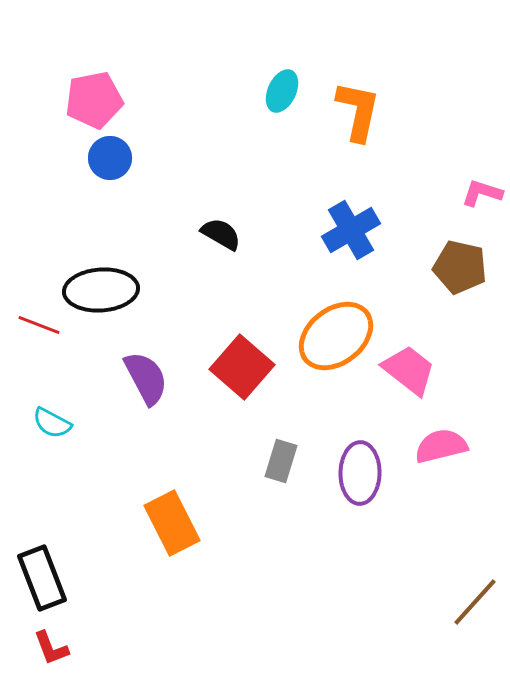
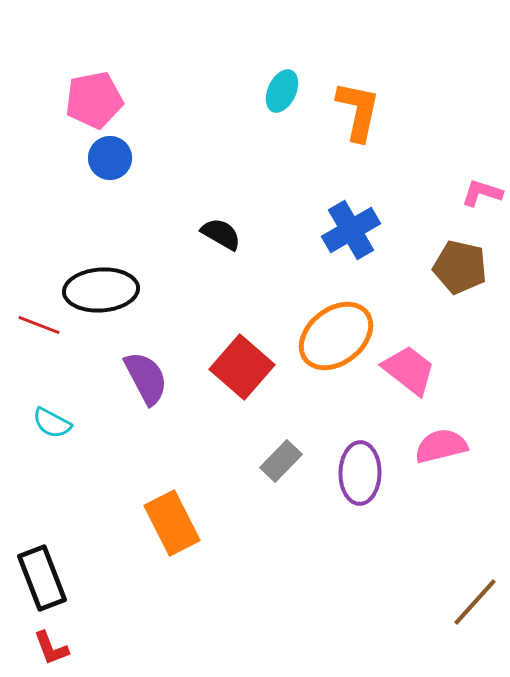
gray rectangle: rotated 27 degrees clockwise
